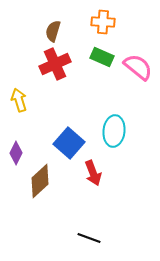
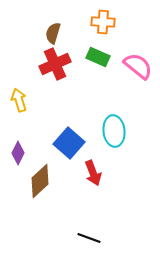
brown semicircle: moved 2 px down
green rectangle: moved 4 px left
pink semicircle: moved 1 px up
cyan ellipse: rotated 12 degrees counterclockwise
purple diamond: moved 2 px right
